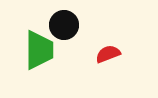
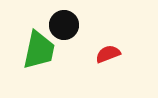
green trapezoid: rotated 12 degrees clockwise
